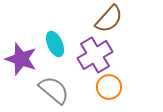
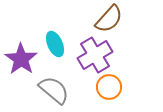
purple star: rotated 16 degrees clockwise
